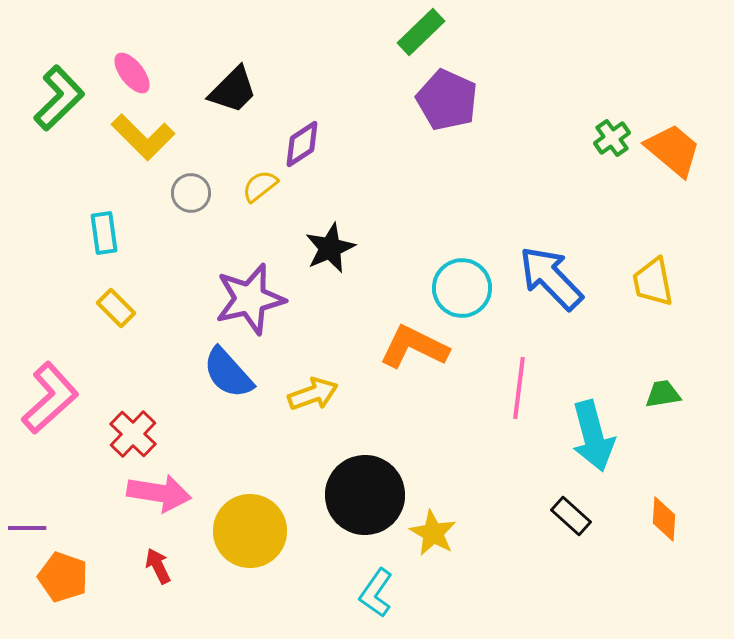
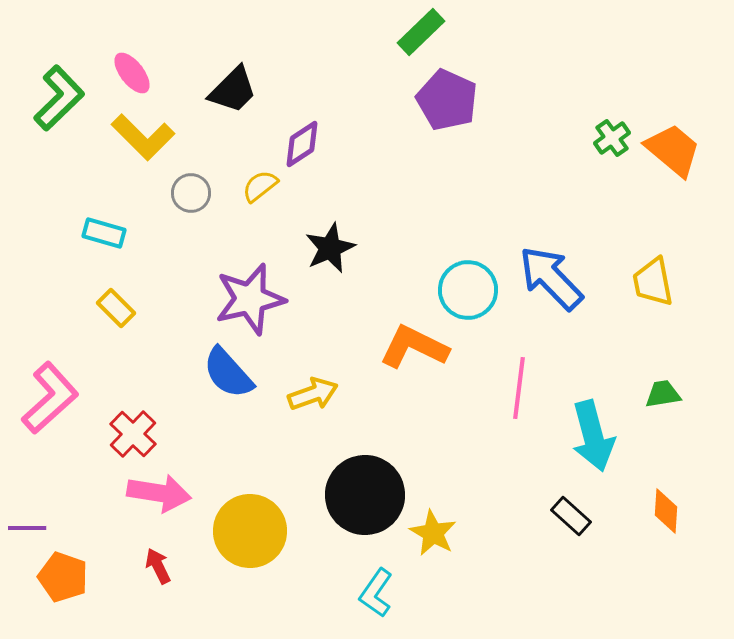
cyan rectangle: rotated 66 degrees counterclockwise
cyan circle: moved 6 px right, 2 px down
orange diamond: moved 2 px right, 8 px up
